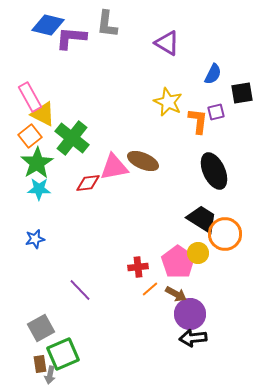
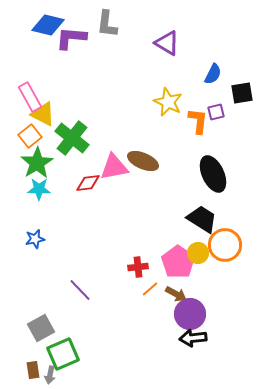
black ellipse: moved 1 px left, 3 px down
orange circle: moved 11 px down
brown rectangle: moved 7 px left, 6 px down
